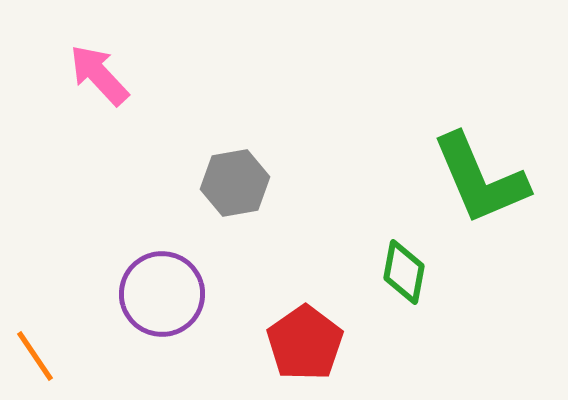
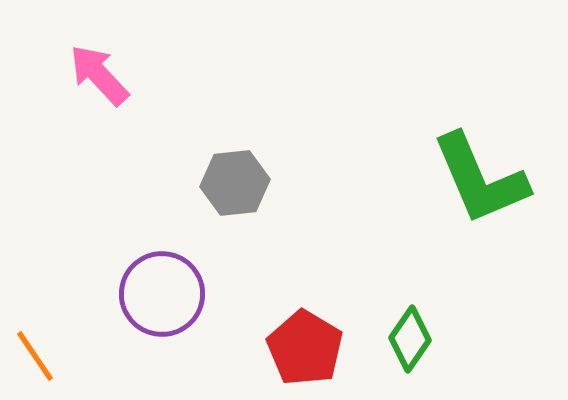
gray hexagon: rotated 4 degrees clockwise
green diamond: moved 6 px right, 67 px down; rotated 24 degrees clockwise
red pentagon: moved 5 px down; rotated 6 degrees counterclockwise
